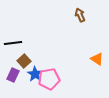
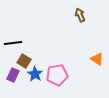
brown square: rotated 16 degrees counterclockwise
pink pentagon: moved 8 px right, 4 px up
